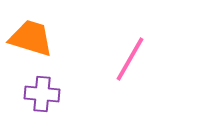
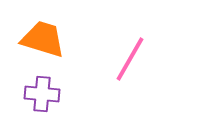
orange trapezoid: moved 12 px right, 1 px down
